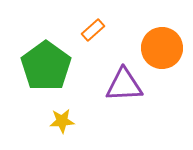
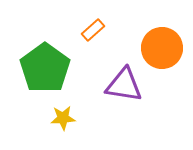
green pentagon: moved 1 px left, 2 px down
purple triangle: rotated 12 degrees clockwise
yellow star: moved 1 px right, 3 px up
